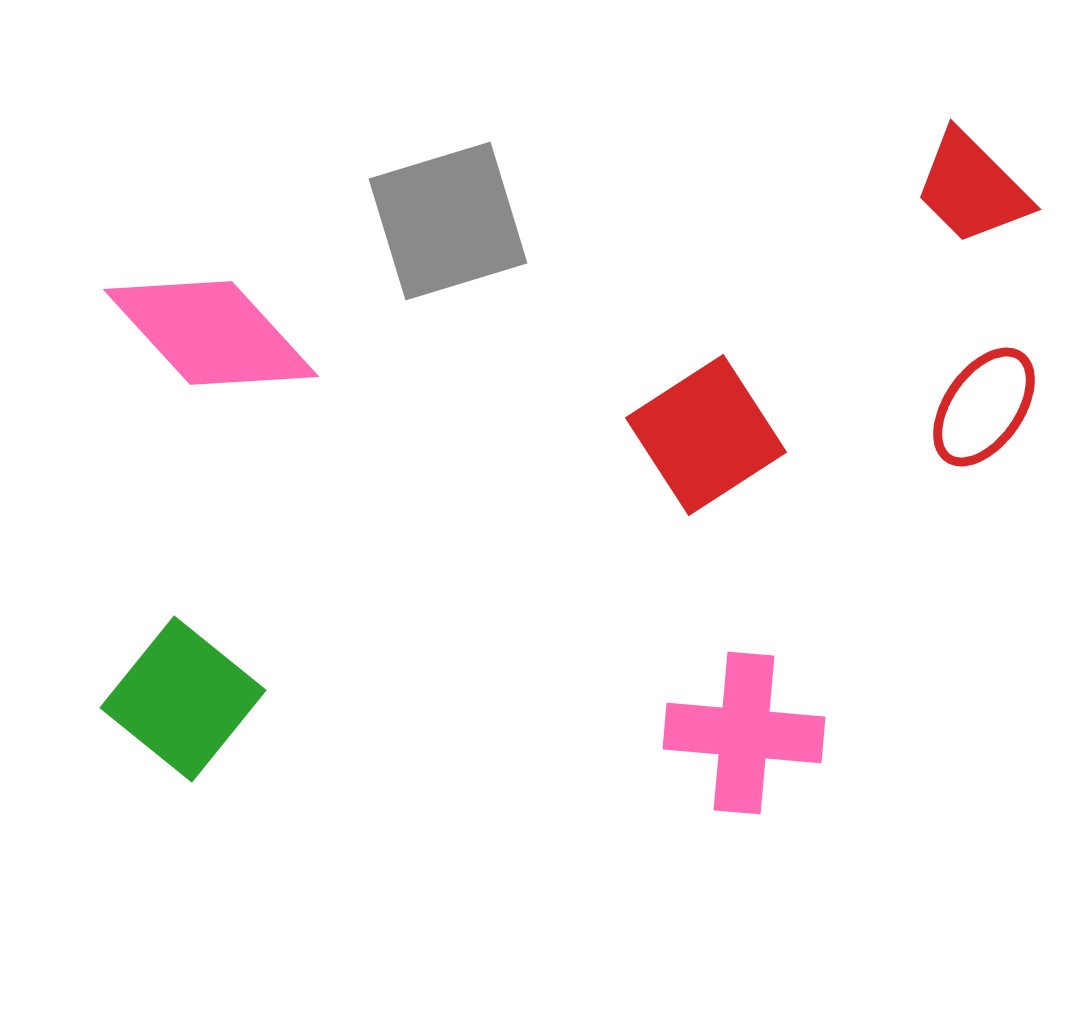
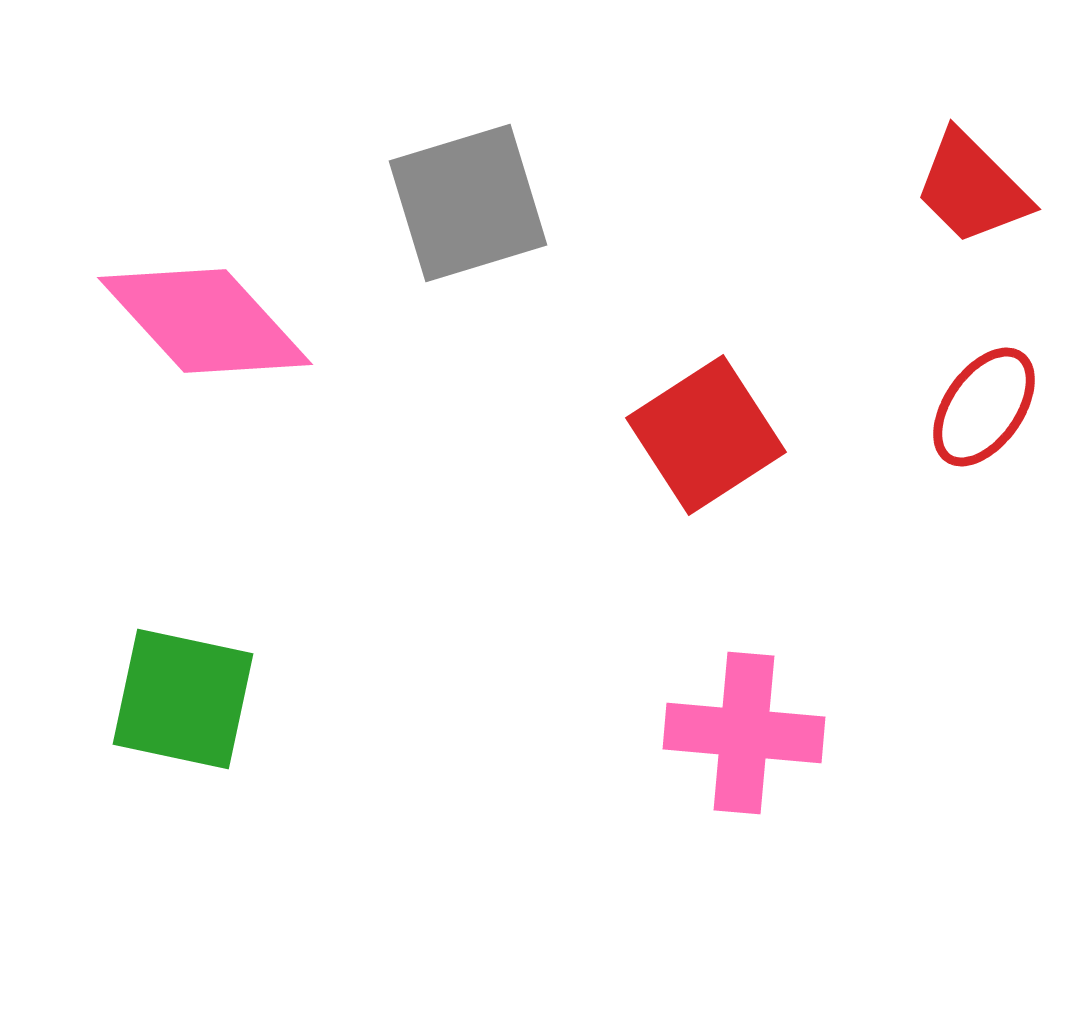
gray square: moved 20 px right, 18 px up
pink diamond: moved 6 px left, 12 px up
green square: rotated 27 degrees counterclockwise
